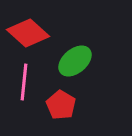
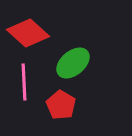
green ellipse: moved 2 px left, 2 px down
pink line: rotated 9 degrees counterclockwise
